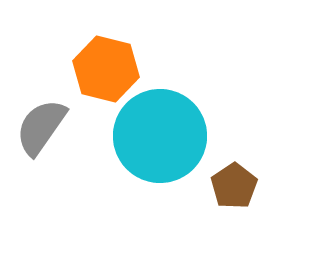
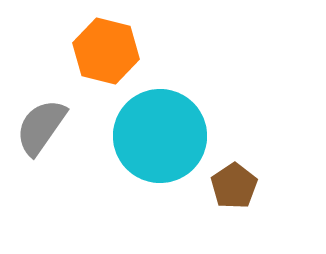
orange hexagon: moved 18 px up
